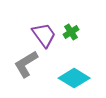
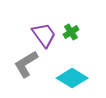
cyan diamond: moved 2 px left
